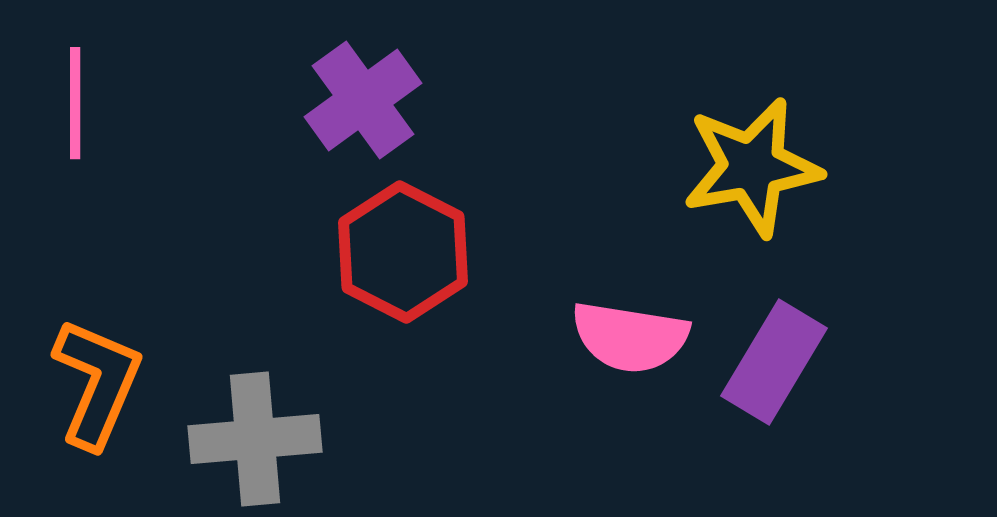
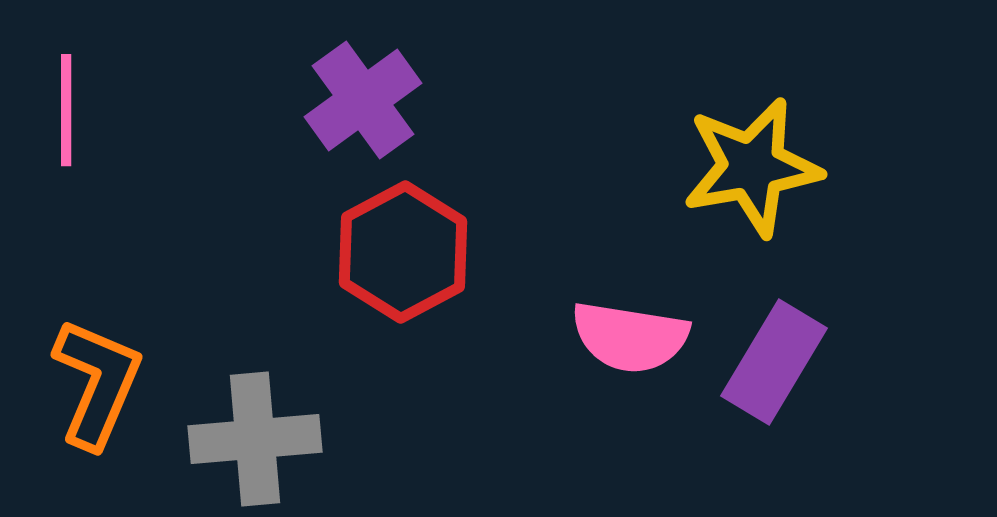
pink line: moved 9 px left, 7 px down
red hexagon: rotated 5 degrees clockwise
